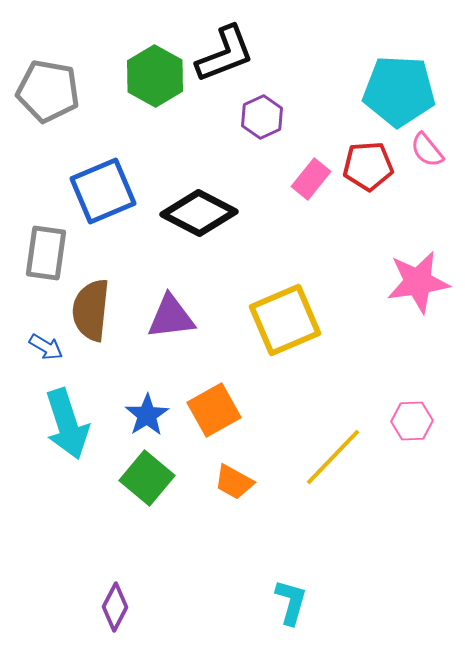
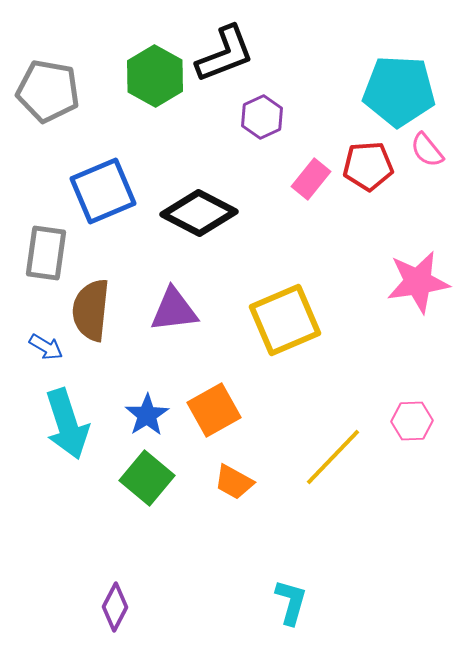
purple triangle: moved 3 px right, 7 px up
